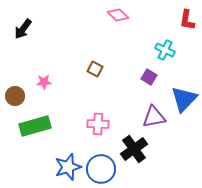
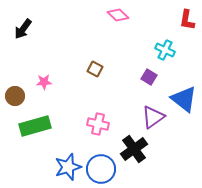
blue triangle: rotated 36 degrees counterclockwise
purple triangle: moved 1 px left; rotated 25 degrees counterclockwise
pink cross: rotated 10 degrees clockwise
